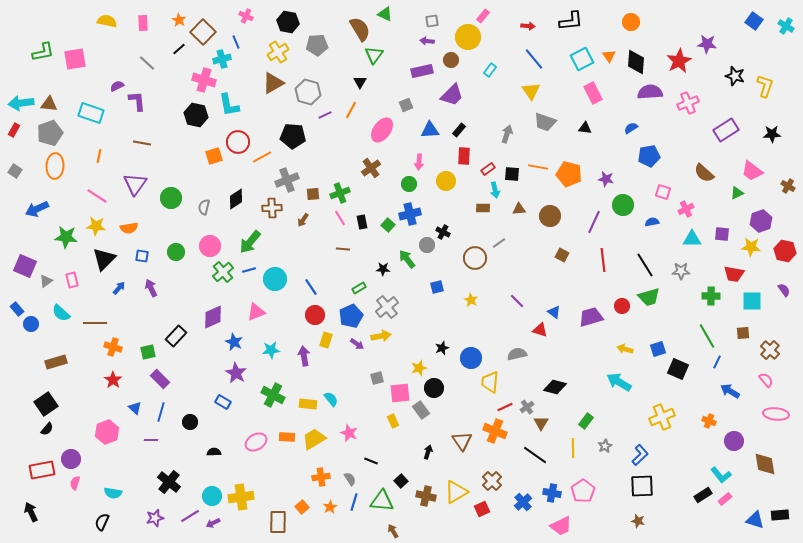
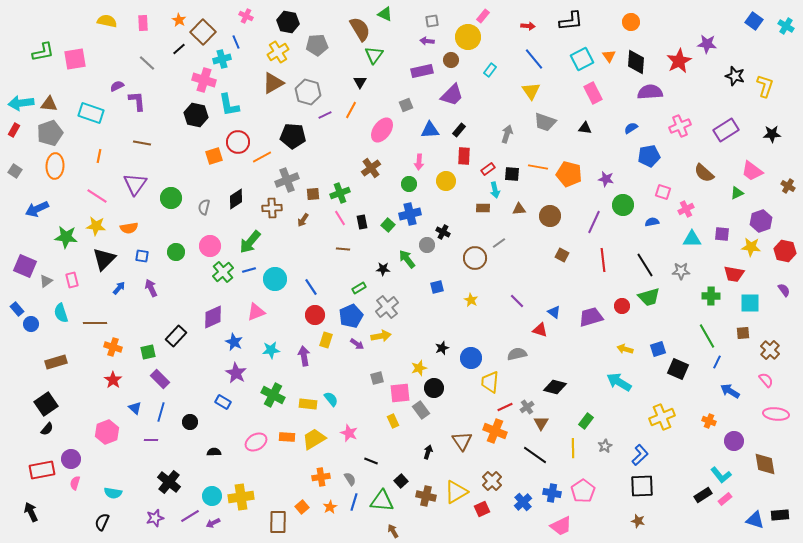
pink cross at (688, 103): moved 8 px left, 23 px down
cyan square at (752, 301): moved 2 px left, 2 px down
cyan semicircle at (61, 313): rotated 30 degrees clockwise
